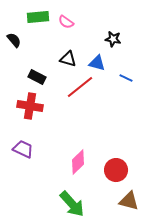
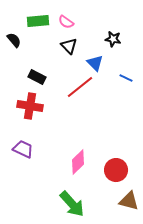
green rectangle: moved 4 px down
black triangle: moved 1 px right, 13 px up; rotated 30 degrees clockwise
blue triangle: moved 2 px left; rotated 30 degrees clockwise
